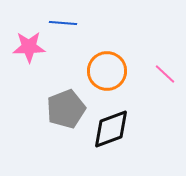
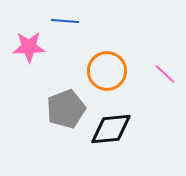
blue line: moved 2 px right, 2 px up
black diamond: rotated 15 degrees clockwise
